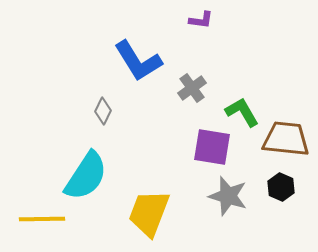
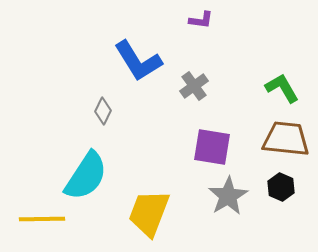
gray cross: moved 2 px right, 2 px up
green L-shape: moved 40 px right, 24 px up
gray star: rotated 24 degrees clockwise
